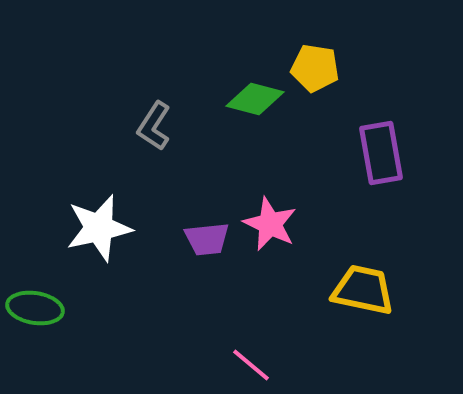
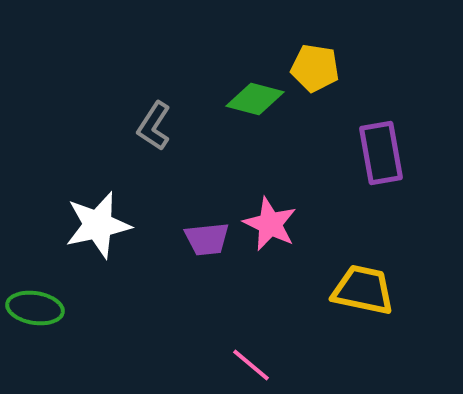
white star: moved 1 px left, 3 px up
